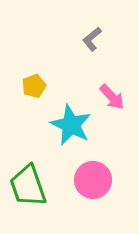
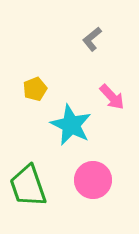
yellow pentagon: moved 1 px right, 3 px down
